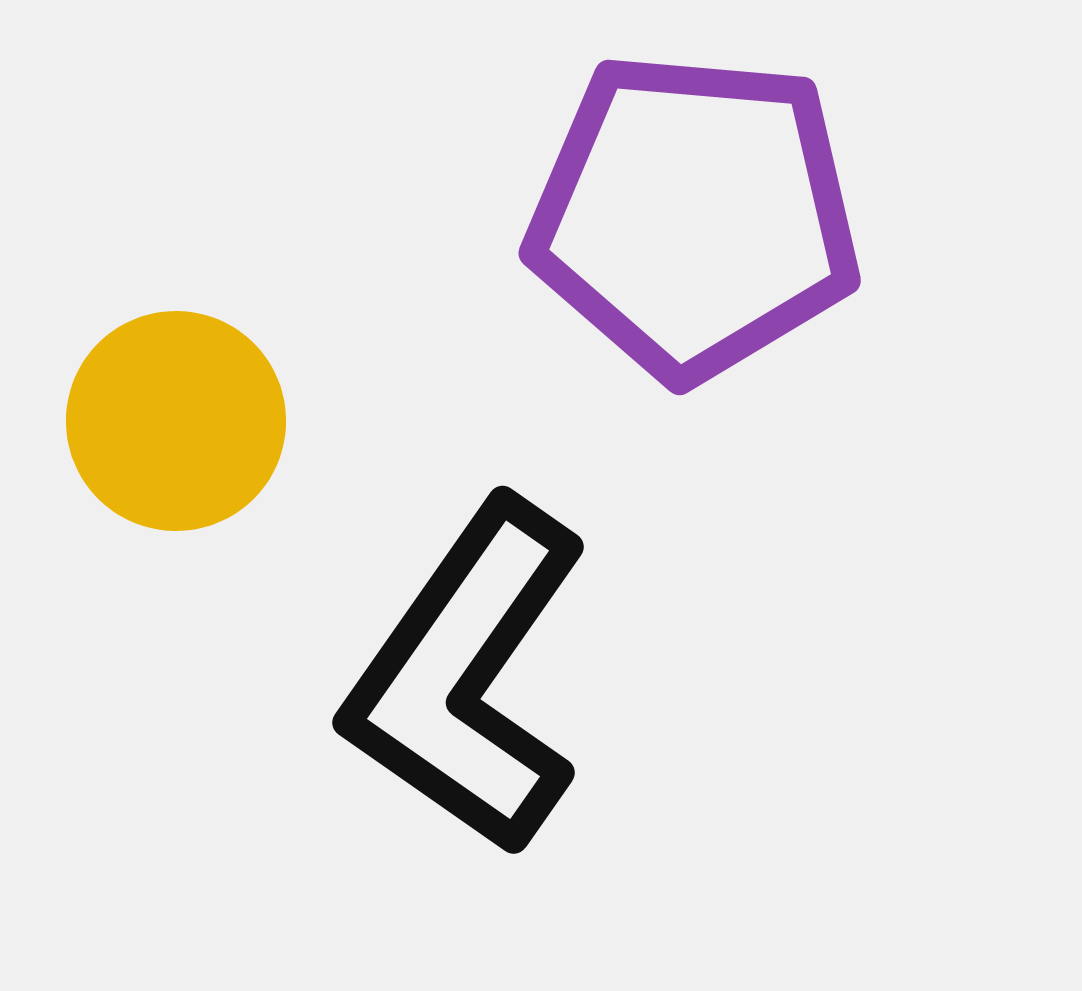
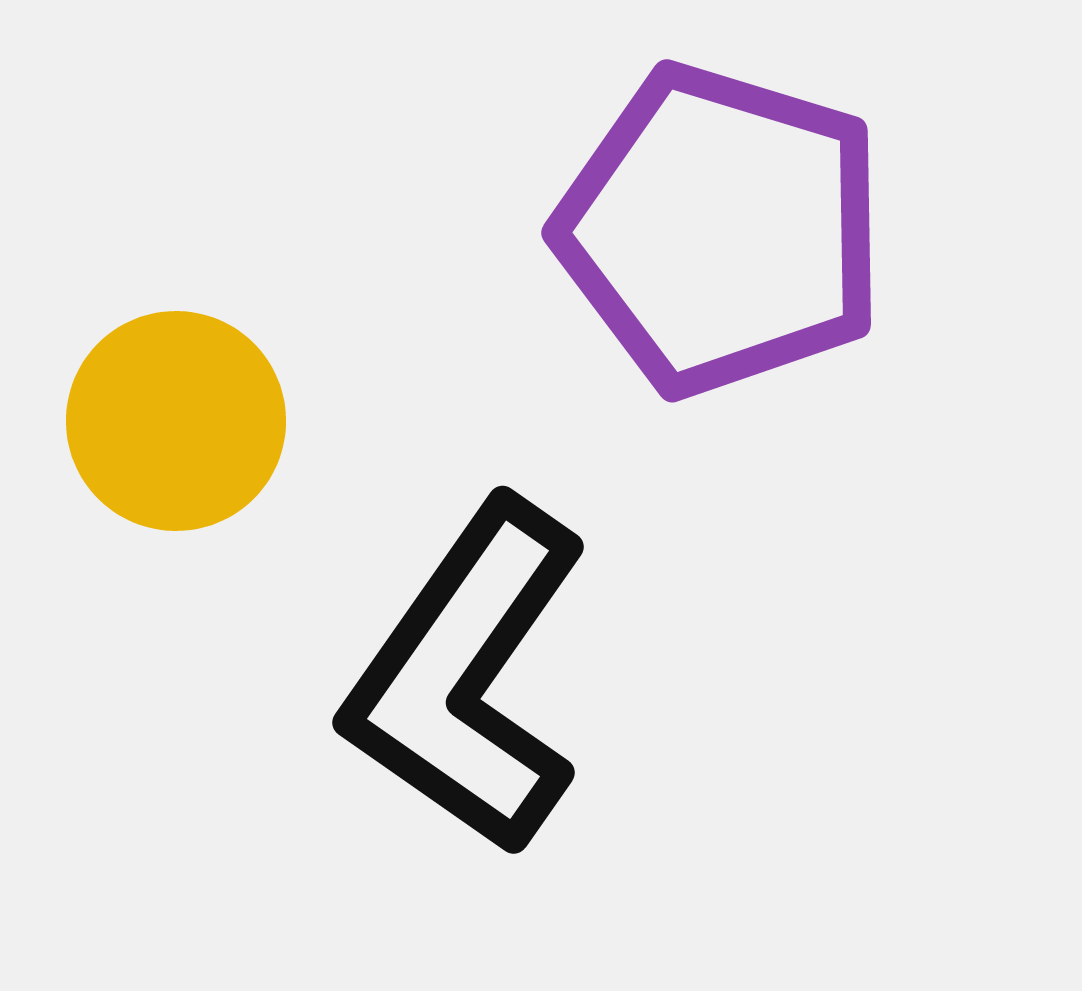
purple pentagon: moved 27 px right, 14 px down; rotated 12 degrees clockwise
